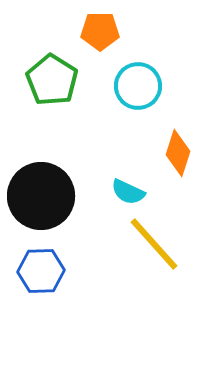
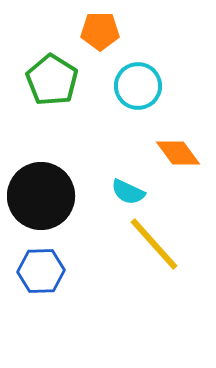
orange diamond: rotated 54 degrees counterclockwise
